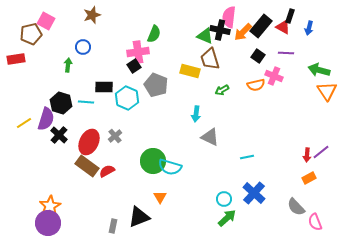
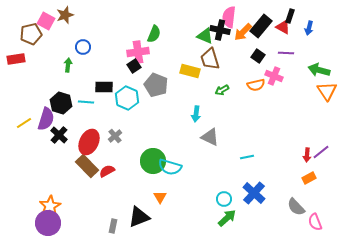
brown star at (92, 15): moved 27 px left
brown rectangle at (87, 166): rotated 10 degrees clockwise
